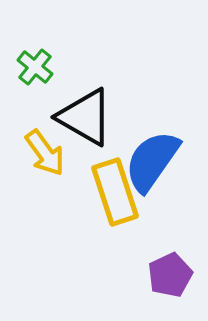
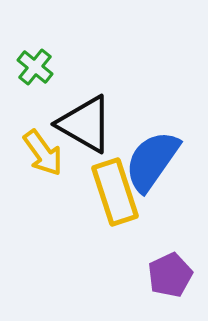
black triangle: moved 7 px down
yellow arrow: moved 2 px left
